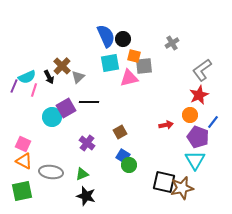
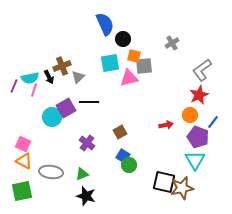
blue semicircle: moved 1 px left, 12 px up
brown cross: rotated 24 degrees clockwise
cyan semicircle: moved 3 px right, 1 px down; rotated 12 degrees clockwise
